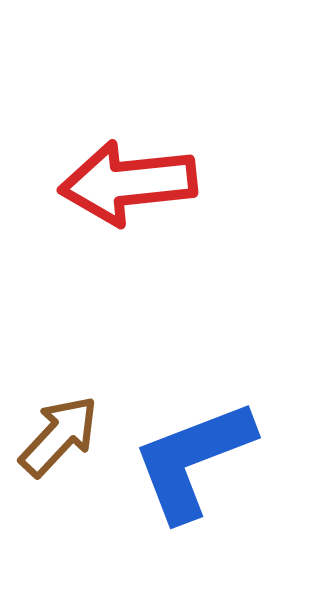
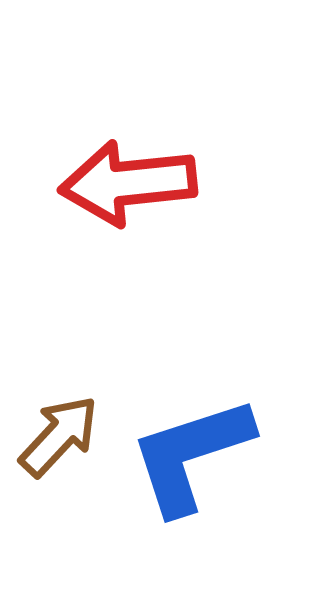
blue L-shape: moved 2 px left, 5 px up; rotated 3 degrees clockwise
